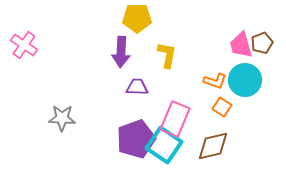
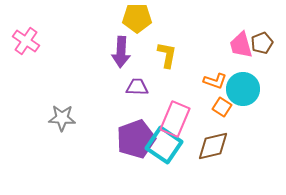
pink cross: moved 2 px right, 4 px up
cyan circle: moved 2 px left, 9 px down
